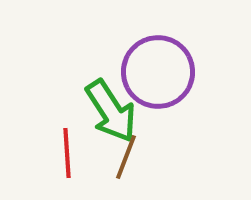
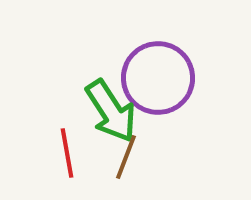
purple circle: moved 6 px down
red line: rotated 6 degrees counterclockwise
